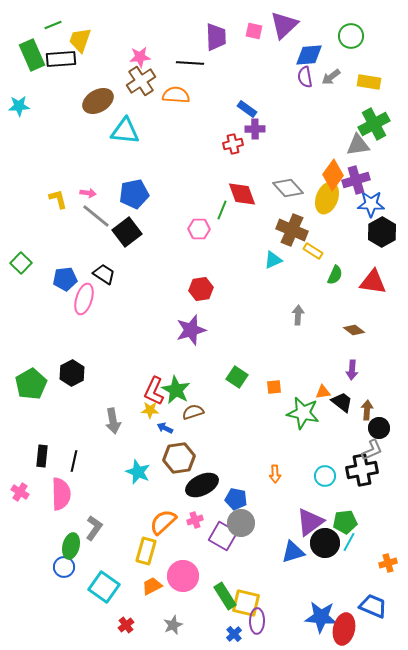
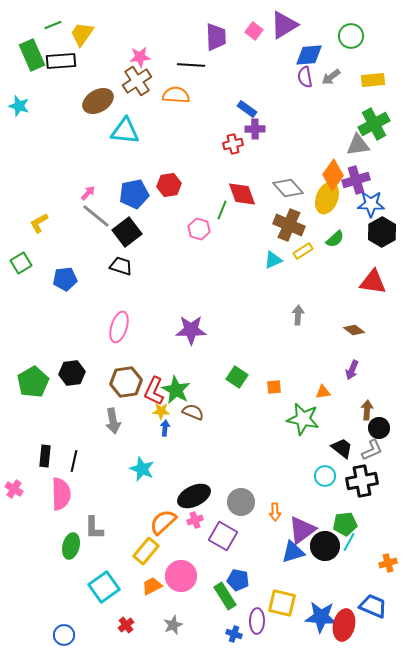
purple triangle at (284, 25): rotated 12 degrees clockwise
pink square at (254, 31): rotated 24 degrees clockwise
yellow trapezoid at (80, 40): moved 2 px right, 6 px up; rotated 16 degrees clockwise
black rectangle at (61, 59): moved 2 px down
black line at (190, 63): moved 1 px right, 2 px down
brown cross at (141, 81): moved 4 px left
yellow rectangle at (369, 82): moved 4 px right, 2 px up; rotated 15 degrees counterclockwise
cyan star at (19, 106): rotated 20 degrees clockwise
pink arrow at (88, 193): rotated 56 degrees counterclockwise
yellow L-shape at (58, 199): moved 19 px left, 24 px down; rotated 105 degrees counterclockwise
pink hexagon at (199, 229): rotated 15 degrees clockwise
brown cross at (292, 230): moved 3 px left, 5 px up
yellow rectangle at (313, 251): moved 10 px left; rotated 66 degrees counterclockwise
green square at (21, 263): rotated 15 degrees clockwise
black trapezoid at (104, 274): moved 17 px right, 8 px up; rotated 15 degrees counterclockwise
green semicircle at (335, 275): moved 36 px up; rotated 24 degrees clockwise
red hexagon at (201, 289): moved 32 px left, 104 px up
pink ellipse at (84, 299): moved 35 px right, 28 px down
purple star at (191, 330): rotated 16 degrees clockwise
purple arrow at (352, 370): rotated 18 degrees clockwise
black hexagon at (72, 373): rotated 20 degrees clockwise
green pentagon at (31, 384): moved 2 px right, 2 px up
black trapezoid at (342, 402): moved 46 px down
yellow star at (150, 410): moved 11 px right, 1 px down
brown semicircle at (193, 412): rotated 40 degrees clockwise
green star at (303, 413): moved 6 px down
blue arrow at (165, 428): rotated 70 degrees clockwise
black rectangle at (42, 456): moved 3 px right
brown hexagon at (179, 458): moved 53 px left, 76 px up
black cross at (362, 470): moved 11 px down
cyan star at (138, 472): moved 4 px right, 3 px up
orange arrow at (275, 474): moved 38 px down
black ellipse at (202, 485): moved 8 px left, 11 px down
pink cross at (20, 492): moved 6 px left, 3 px up
blue pentagon at (236, 499): moved 2 px right, 81 px down
purple triangle at (310, 522): moved 8 px left, 8 px down
green pentagon at (345, 522): moved 2 px down
gray circle at (241, 523): moved 21 px up
gray L-shape at (94, 528): rotated 145 degrees clockwise
black circle at (325, 543): moved 3 px down
yellow rectangle at (146, 551): rotated 24 degrees clockwise
blue circle at (64, 567): moved 68 px down
pink circle at (183, 576): moved 2 px left
cyan square at (104, 587): rotated 20 degrees clockwise
yellow square at (246, 603): moved 36 px right
red ellipse at (344, 629): moved 4 px up
blue cross at (234, 634): rotated 28 degrees counterclockwise
